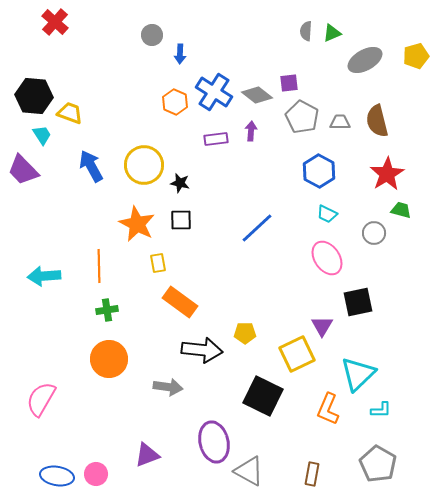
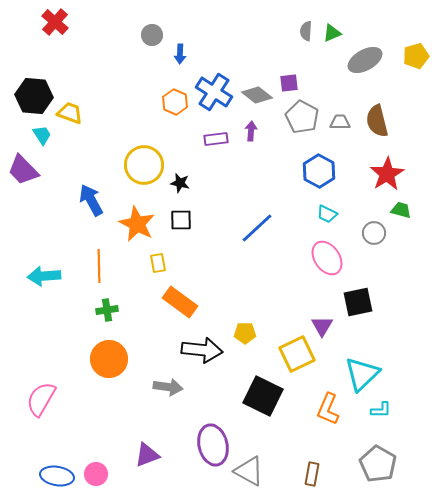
blue arrow at (91, 166): moved 34 px down
cyan triangle at (358, 374): moved 4 px right
purple ellipse at (214, 442): moved 1 px left, 3 px down
